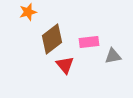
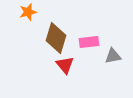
brown diamond: moved 4 px right, 1 px up; rotated 36 degrees counterclockwise
